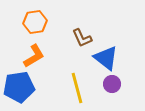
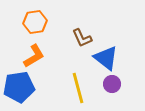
yellow line: moved 1 px right
